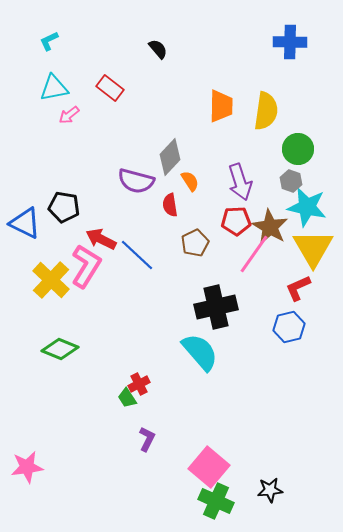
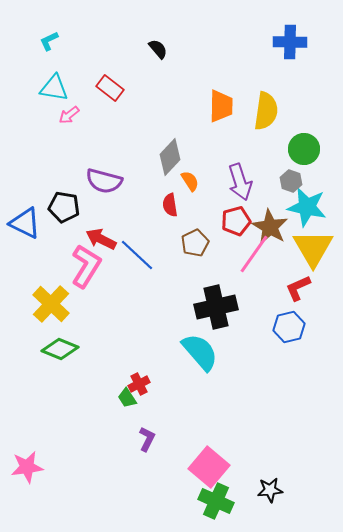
cyan triangle: rotated 20 degrees clockwise
green circle: moved 6 px right
purple semicircle: moved 32 px left
red pentagon: rotated 12 degrees counterclockwise
yellow cross: moved 24 px down
